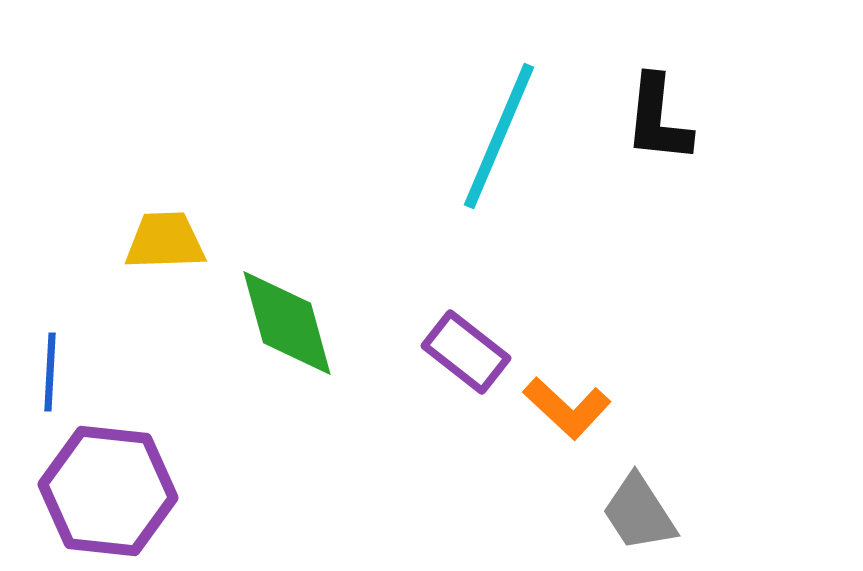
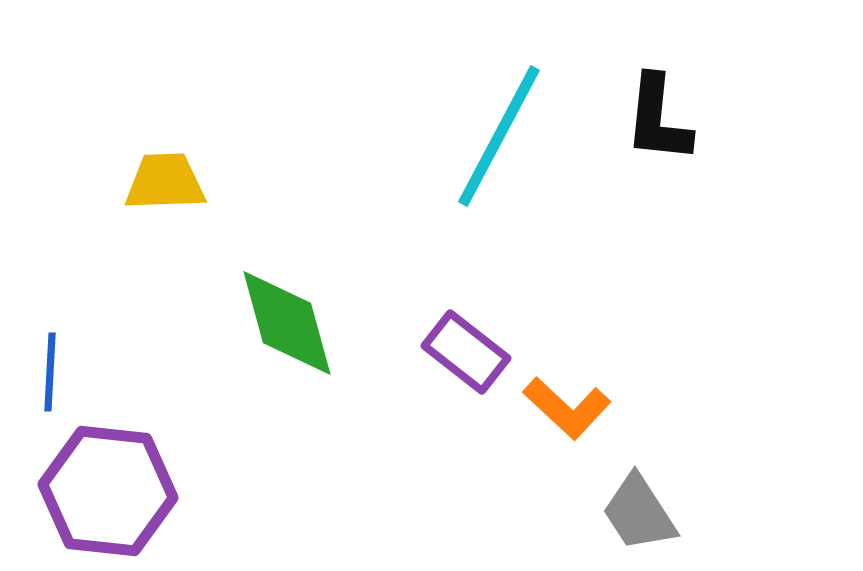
cyan line: rotated 5 degrees clockwise
yellow trapezoid: moved 59 px up
